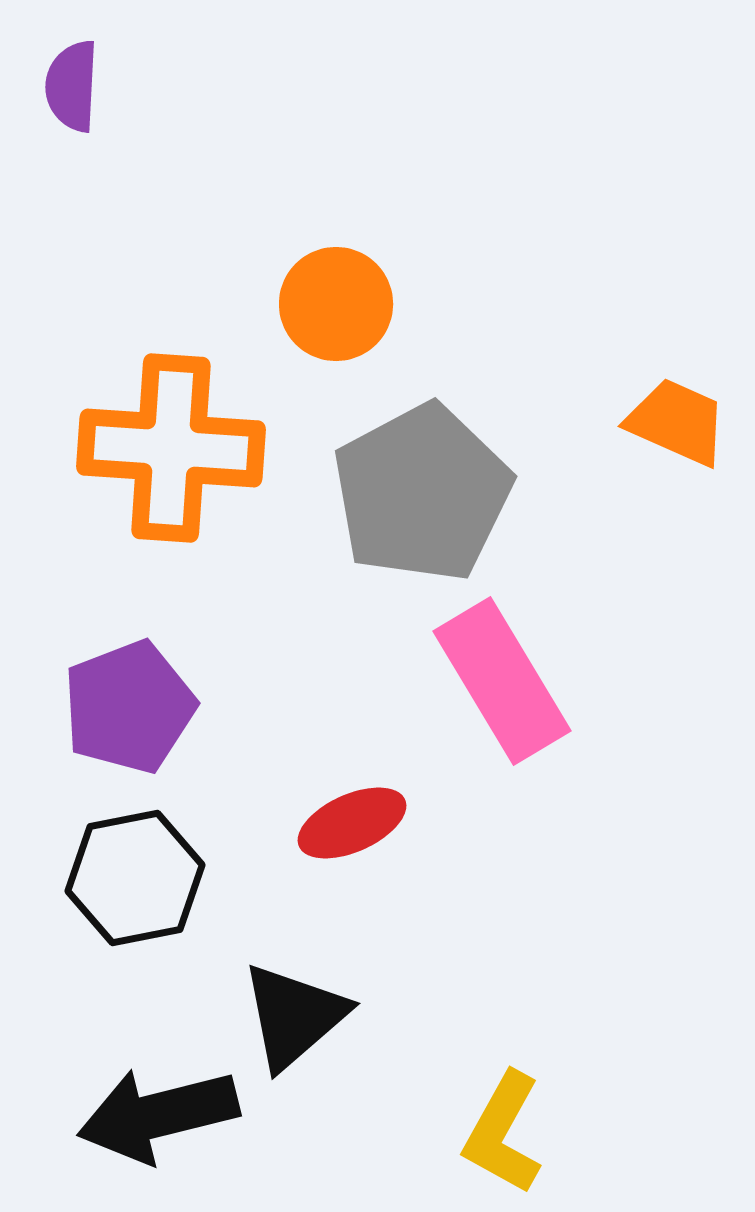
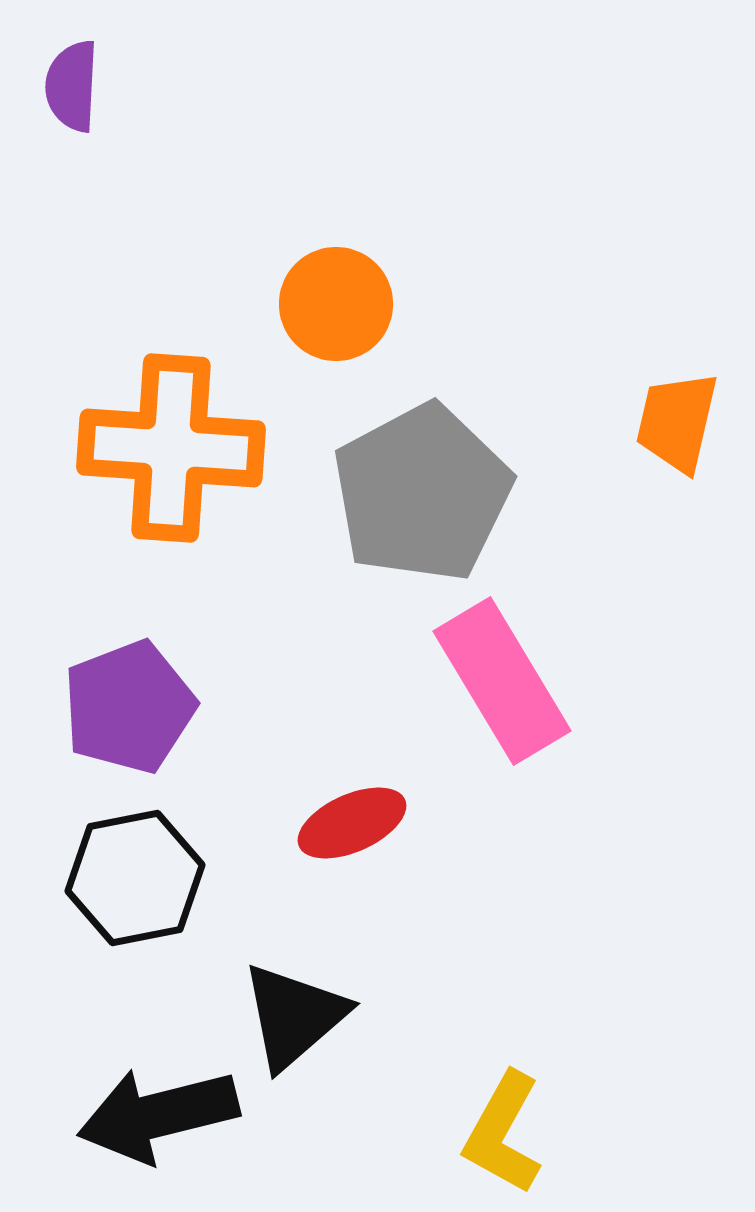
orange trapezoid: rotated 101 degrees counterclockwise
